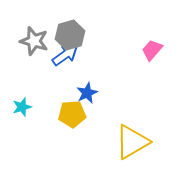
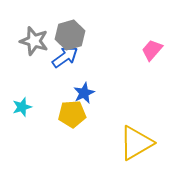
blue arrow: moved 2 px down
blue star: moved 3 px left
yellow triangle: moved 4 px right, 1 px down
